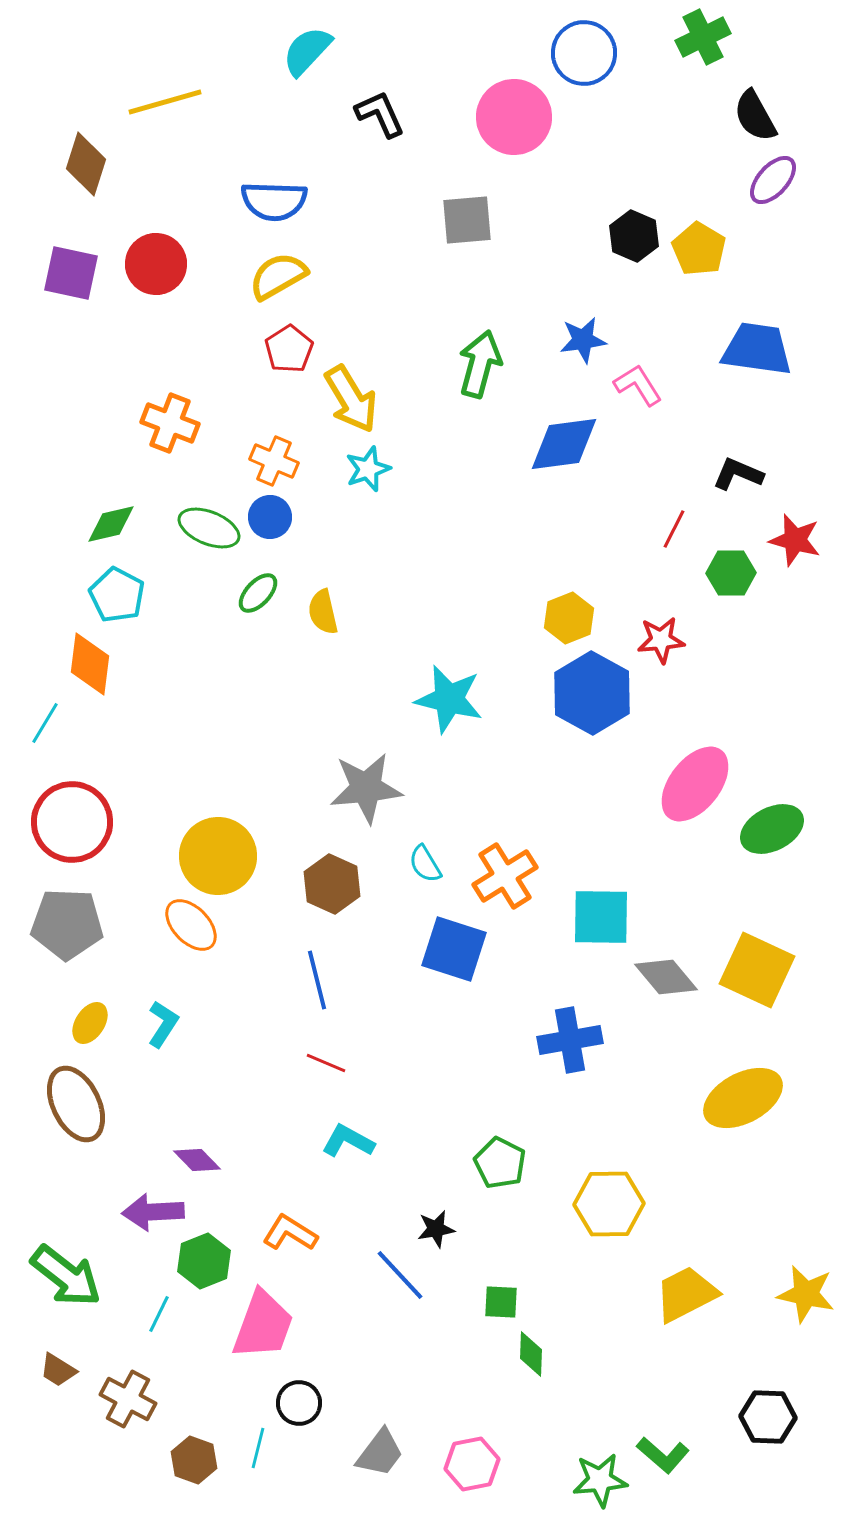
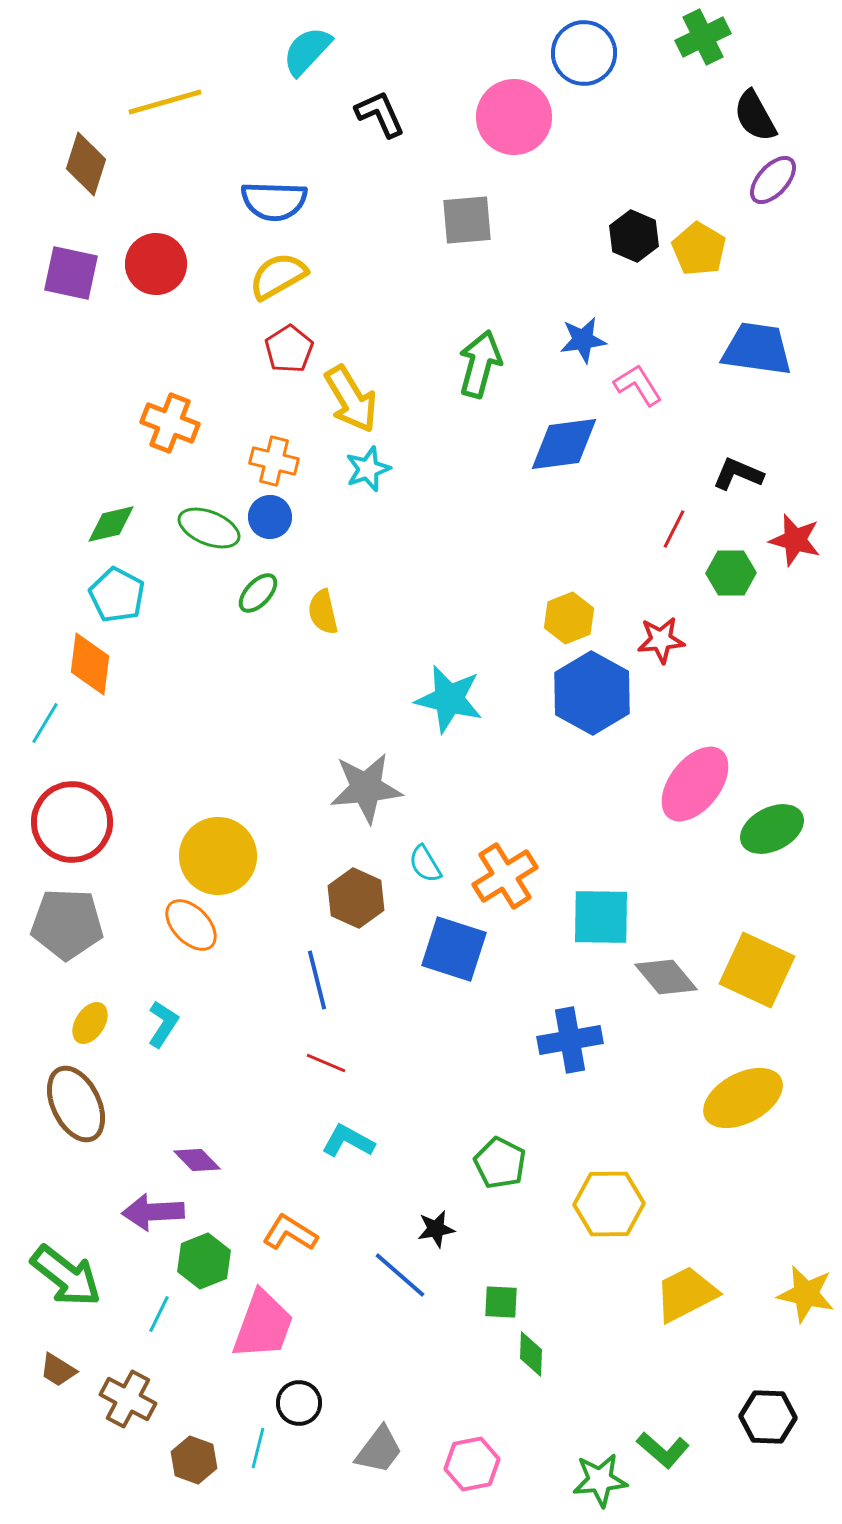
orange cross at (274, 461): rotated 9 degrees counterclockwise
brown hexagon at (332, 884): moved 24 px right, 14 px down
blue line at (400, 1275): rotated 6 degrees counterclockwise
gray trapezoid at (380, 1453): moved 1 px left, 3 px up
green L-shape at (663, 1455): moved 5 px up
